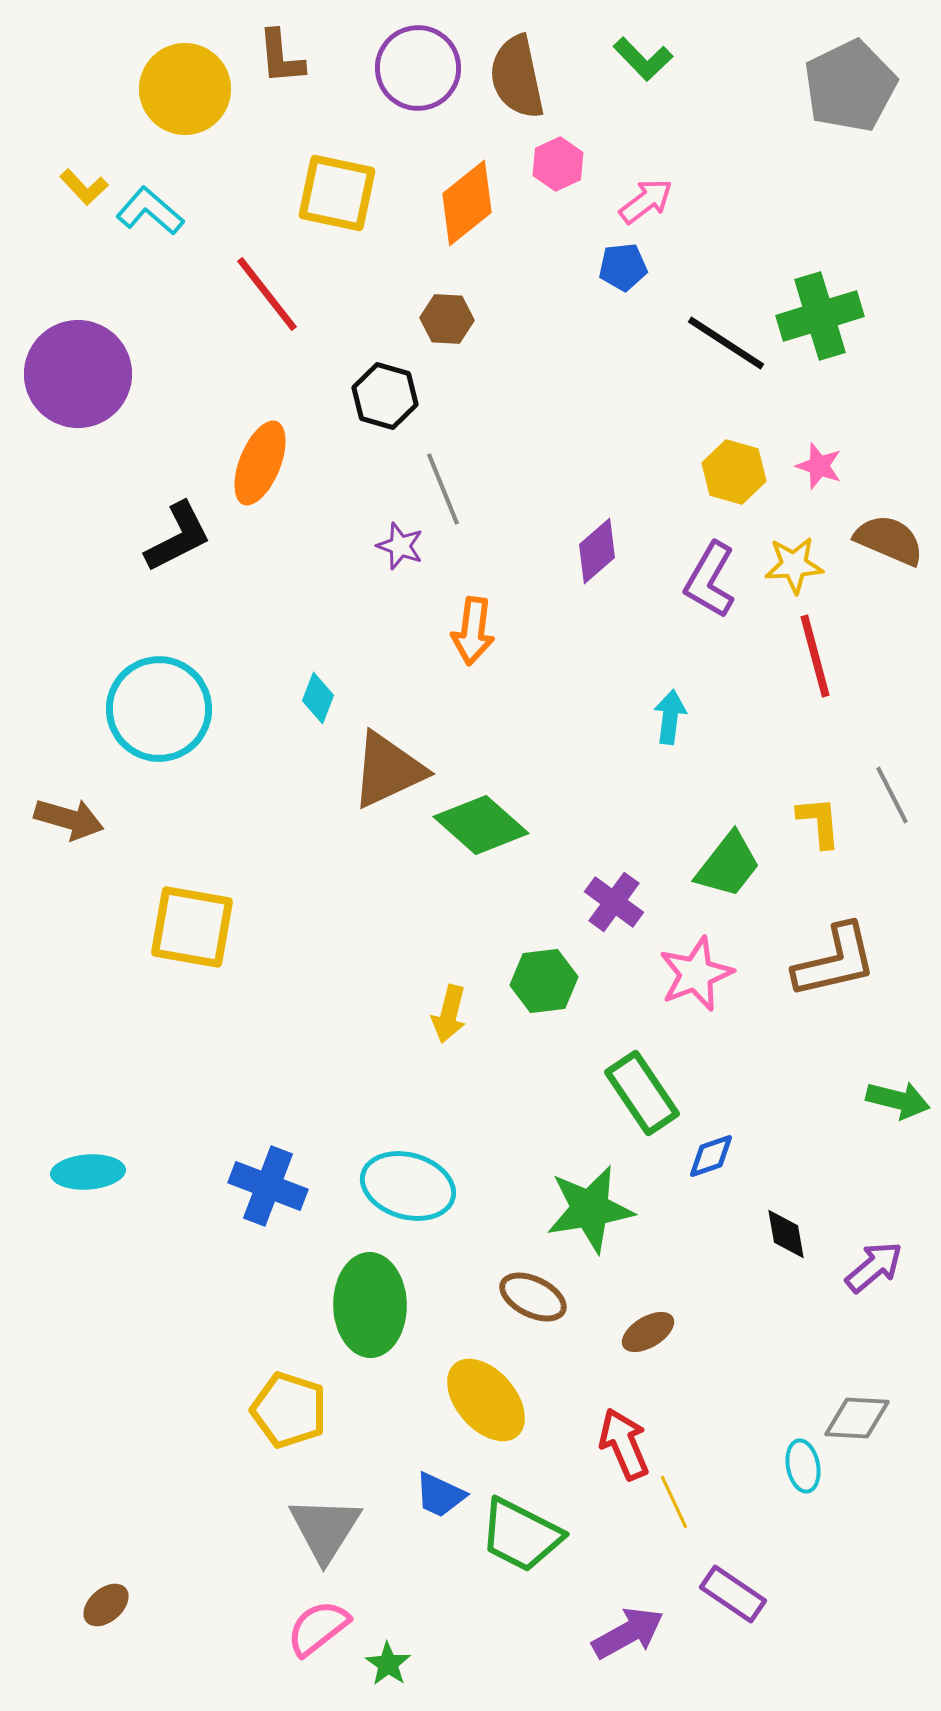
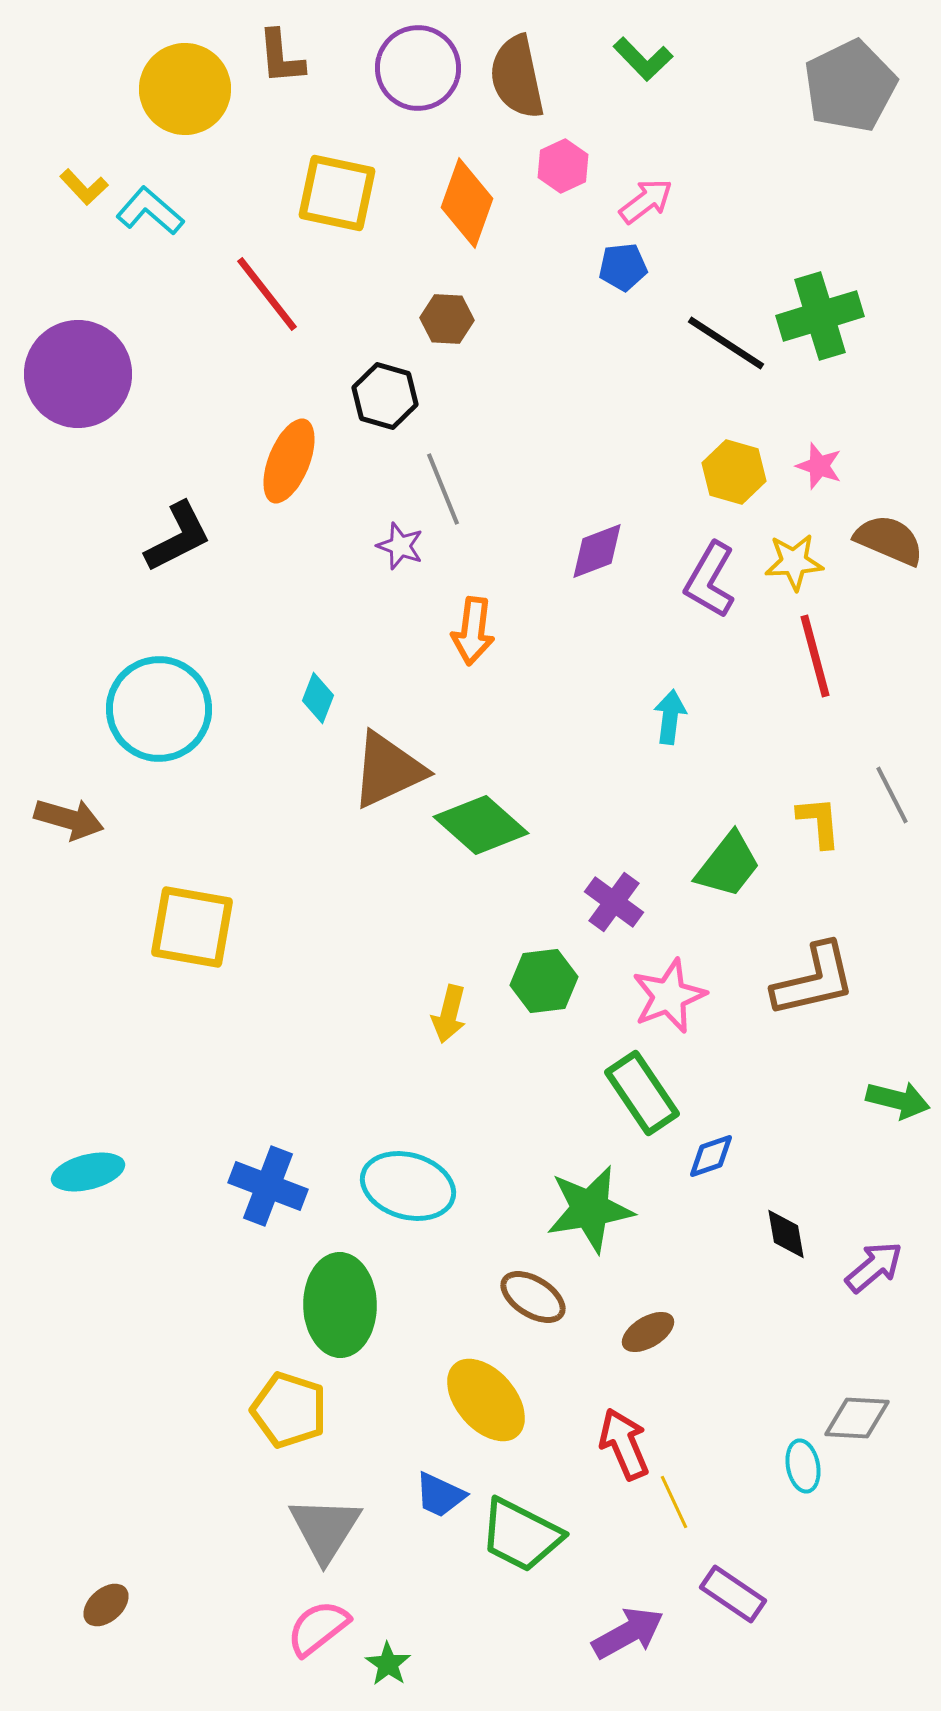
pink hexagon at (558, 164): moved 5 px right, 2 px down
orange diamond at (467, 203): rotated 32 degrees counterclockwise
orange ellipse at (260, 463): moved 29 px right, 2 px up
purple diamond at (597, 551): rotated 20 degrees clockwise
yellow star at (794, 565): moved 3 px up
brown L-shape at (835, 961): moved 21 px left, 19 px down
pink star at (696, 974): moved 27 px left, 22 px down
cyan ellipse at (88, 1172): rotated 10 degrees counterclockwise
brown ellipse at (533, 1297): rotated 6 degrees clockwise
green ellipse at (370, 1305): moved 30 px left
